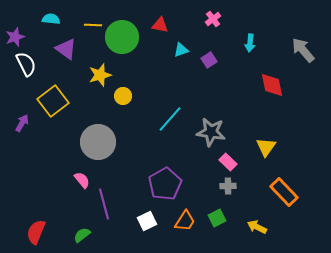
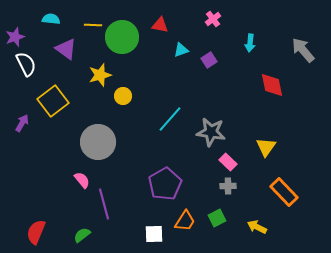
white square: moved 7 px right, 13 px down; rotated 24 degrees clockwise
